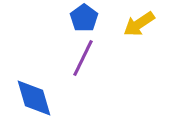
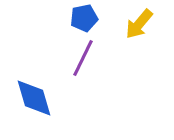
blue pentagon: rotated 24 degrees clockwise
yellow arrow: rotated 16 degrees counterclockwise
